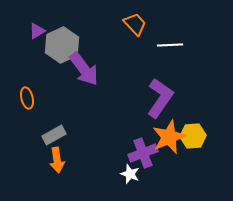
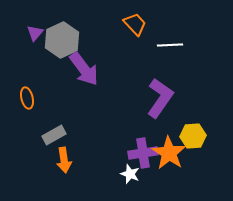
purple triangle: moved 2 px left, 2 px down; rotated 18 degrees counterclockwise
gray hexagon: moved 5 px up
orange star: moved 16 px down; rotated 16 degrees counterclockwise
purple cross: rotated 12 degrees clockwise
orange arrow: moved 7 px right
